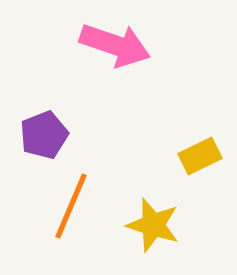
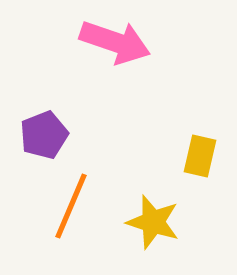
pink arrow: moved 3 px up
yellow rectangle: rotated 51 degrees counterclockwise
yellow star: moved 3 px up
